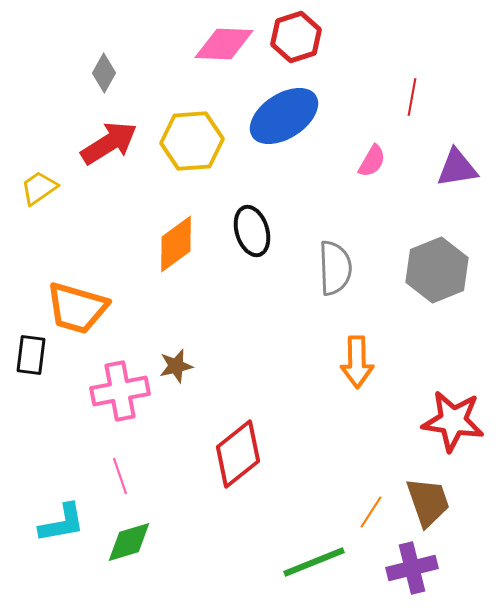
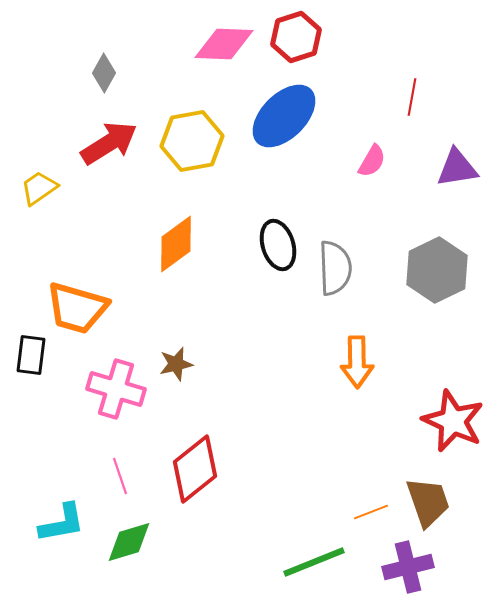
blue ellipse: rotated 12 degrees counterclockwise
yellow hexagon: rotated 6 degrees counterclockwise
black ellipse: moved 26 px right, 14 px down
gray hexagon: rotated 4 degrees counterclockwise
brown star: moved 2 px up
pink cross: moved 4 px left, 2 px up; rotated 28 degrees clockwise
red star: rotated 16 degrees clockwise
red diamond: moved 43 px left, 15 px down
orange line: rotated 36 degrees clockwise
purple cross: moved 4 px left, 1 px up
